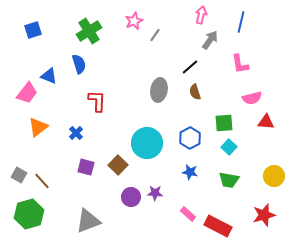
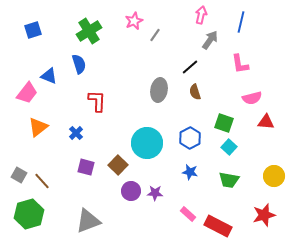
green square: rotated 24 degrees clockwise
purple circle: moved 6 px up
